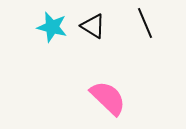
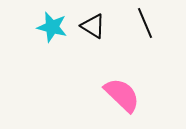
pink semicircle: moved 14 px right, 3 px up
